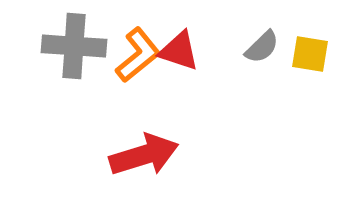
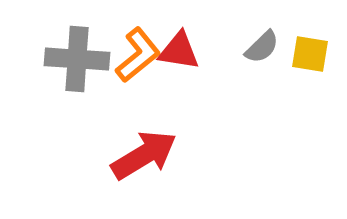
gray cross: moved 3 px right, 13 px down
red triangle: rotated 9 degrees counterclockwise
red arrow: rotated 14 degrees counterclockwise
